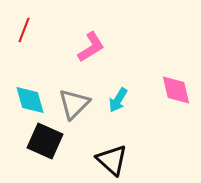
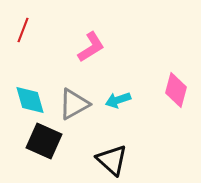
red line: moved 1 px left
pink diamond: rotated 28 degrees clockwise
cyan arrow: rotated 40 degrees clockwise
gray triangle: rotated 16 degrees clockwise
black square: moved 1 px left
